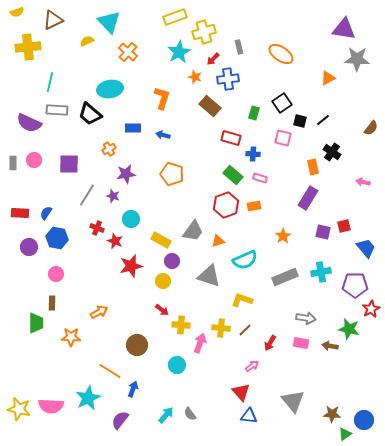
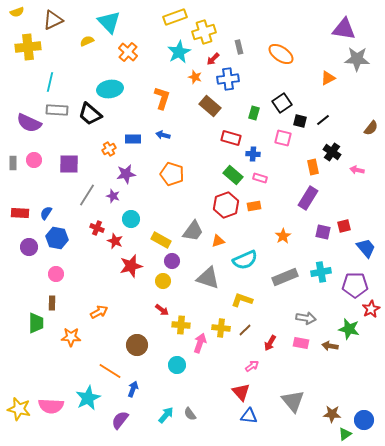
blue rectangle at (133, 128): moved 11 px down
pink arrow at (363, 182): moved 6 px left, 12 px up
gray triangle at (209, 276): moved 1 px left, 2 px down
